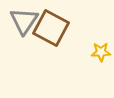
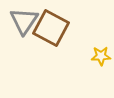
yellow star: moved 4 px down
